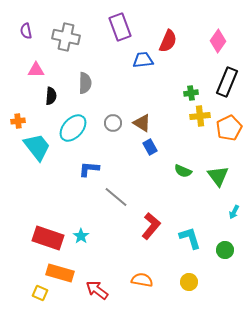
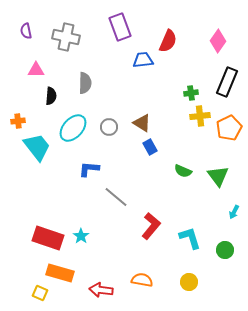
gray circle: moved 4 px left, 4 px down
red arrow: moved 4 px right; rotated 30 degrees counterclockwise
